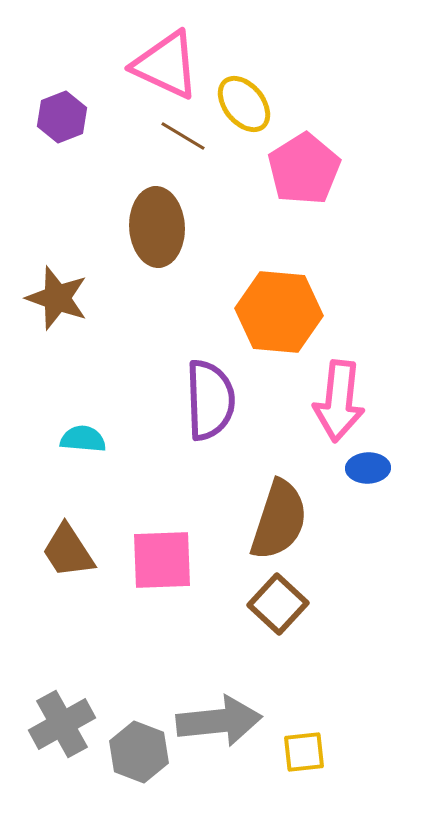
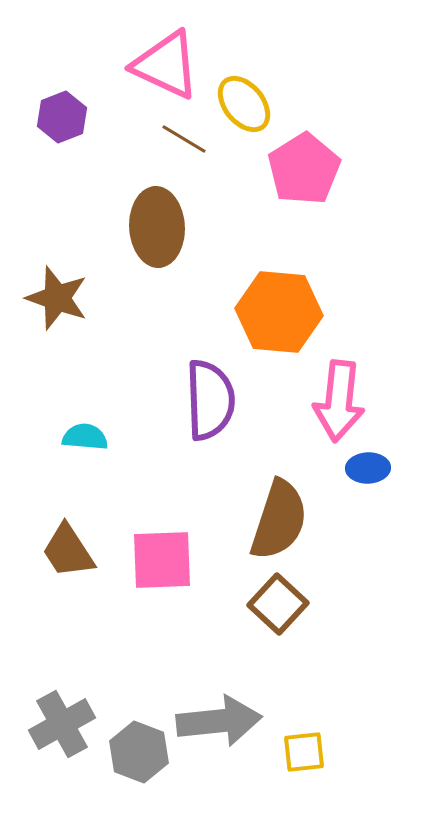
brown line: moved 1 px right, 3 px down
cyan semicircle: moved 2 px right, 2 px up
